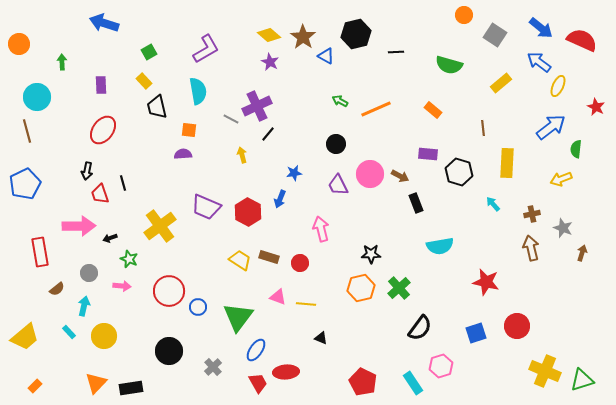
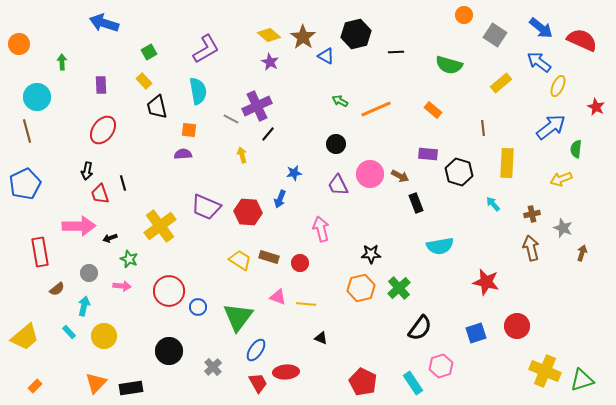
red hexagon at (248, 212): rotated 24 degrees counterclockwise
